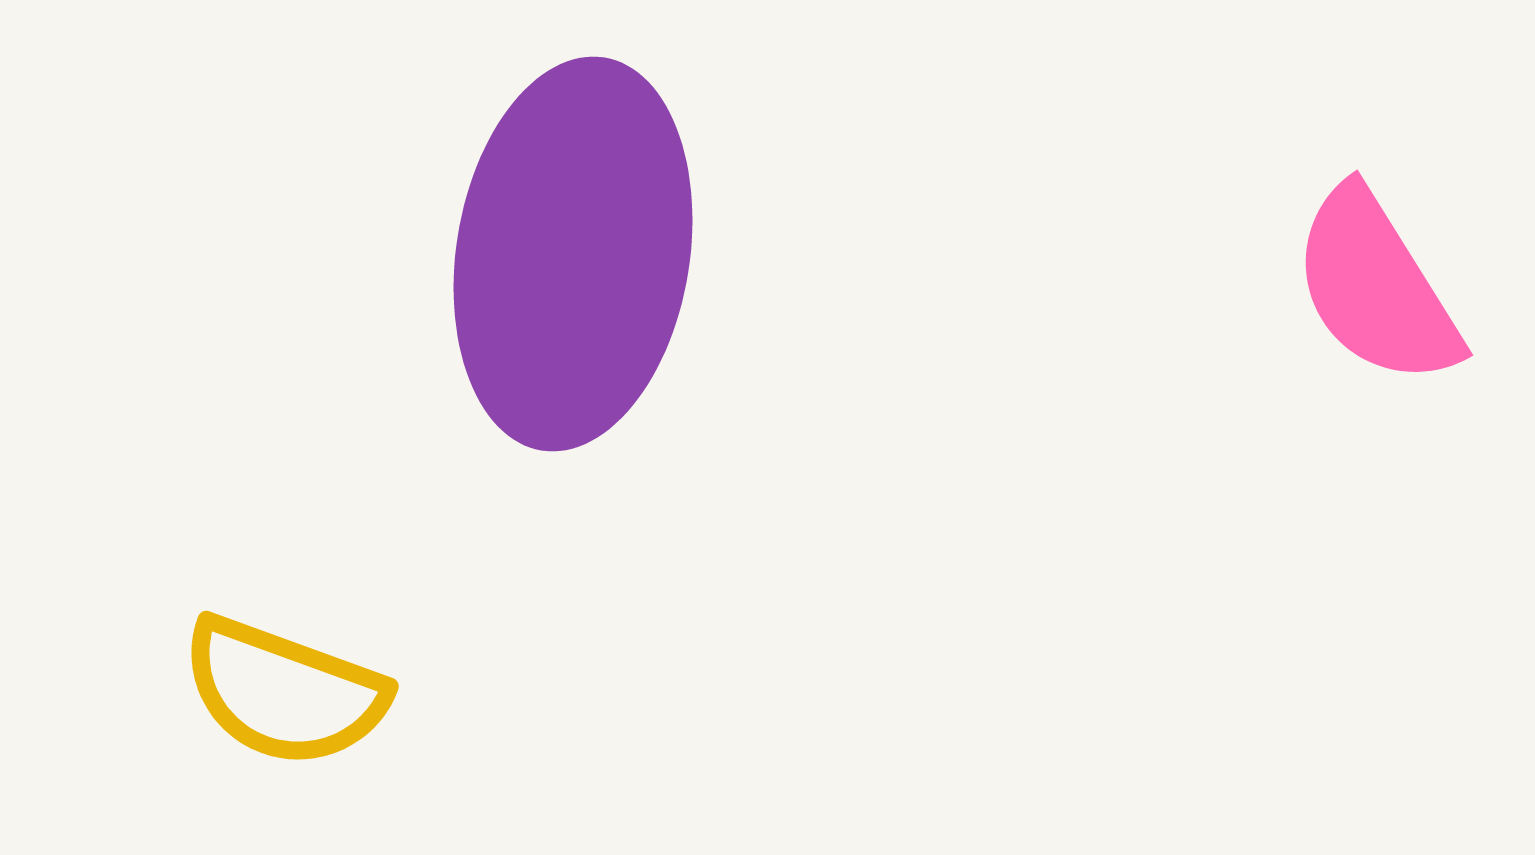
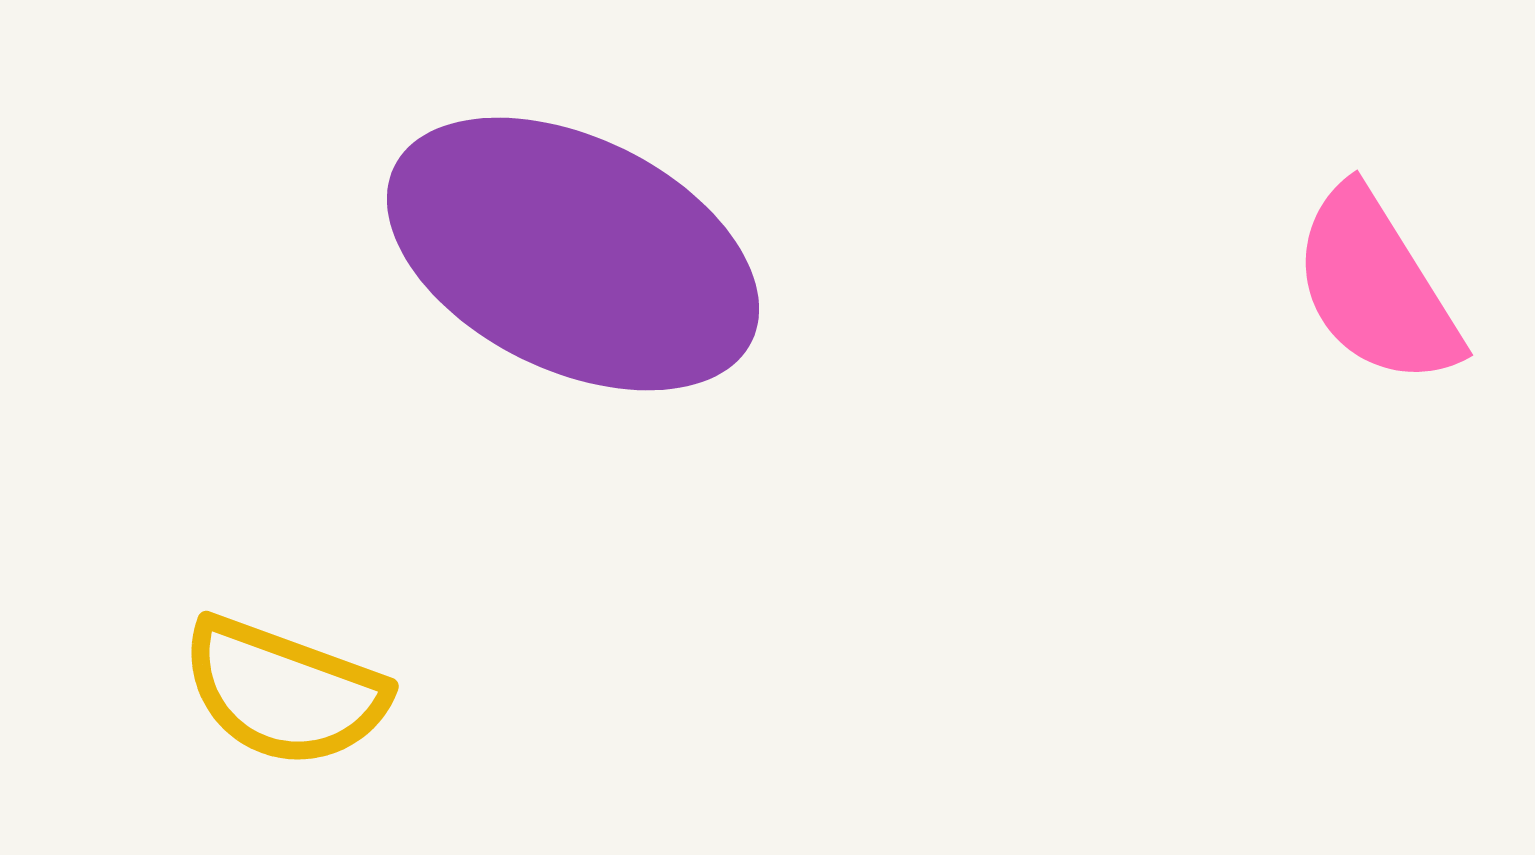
purple ellipse: rotated 73 degrees counterclockwise
